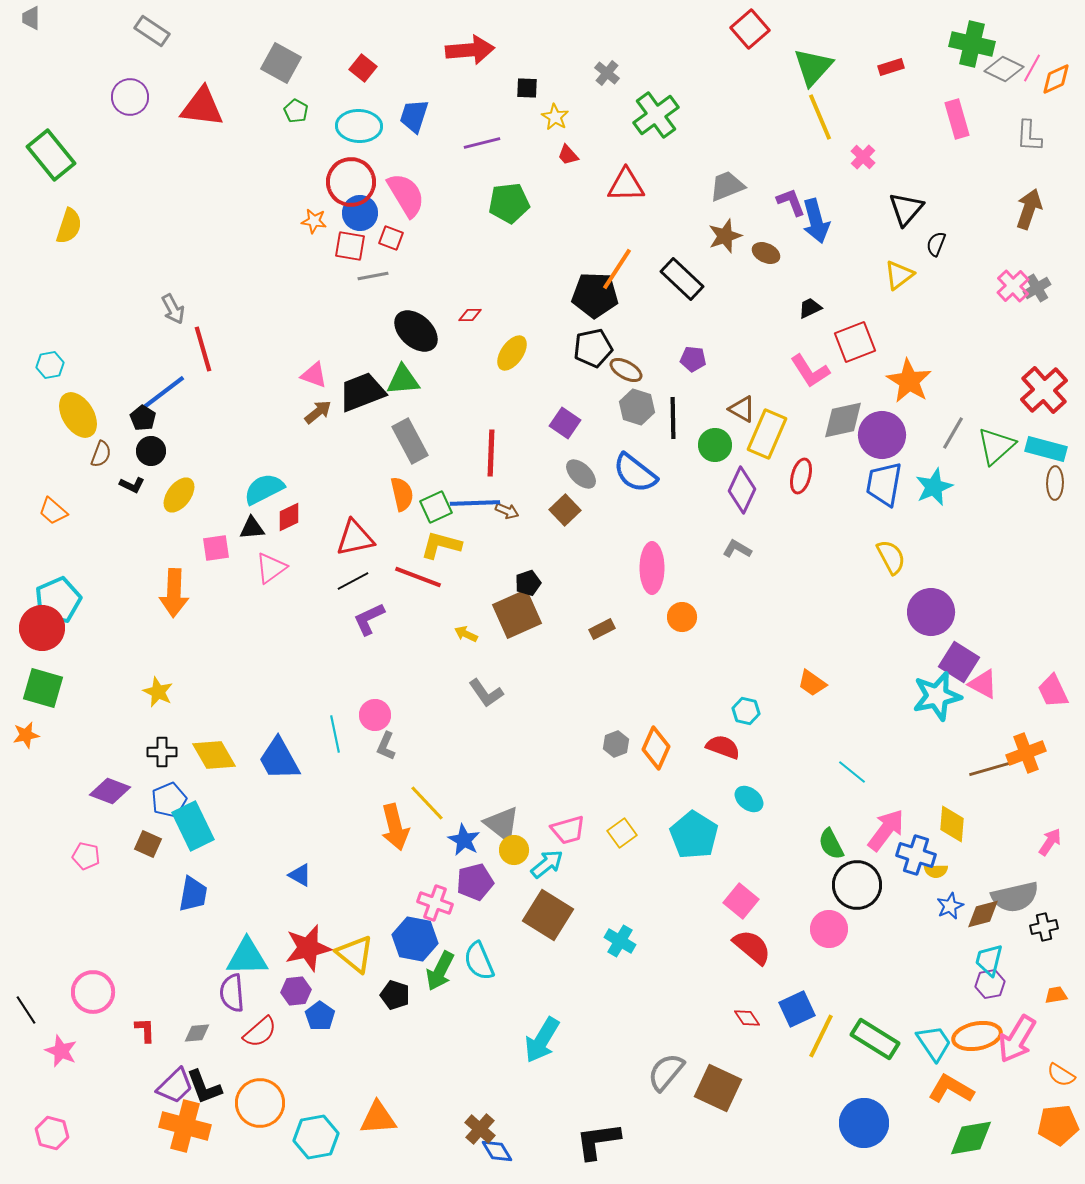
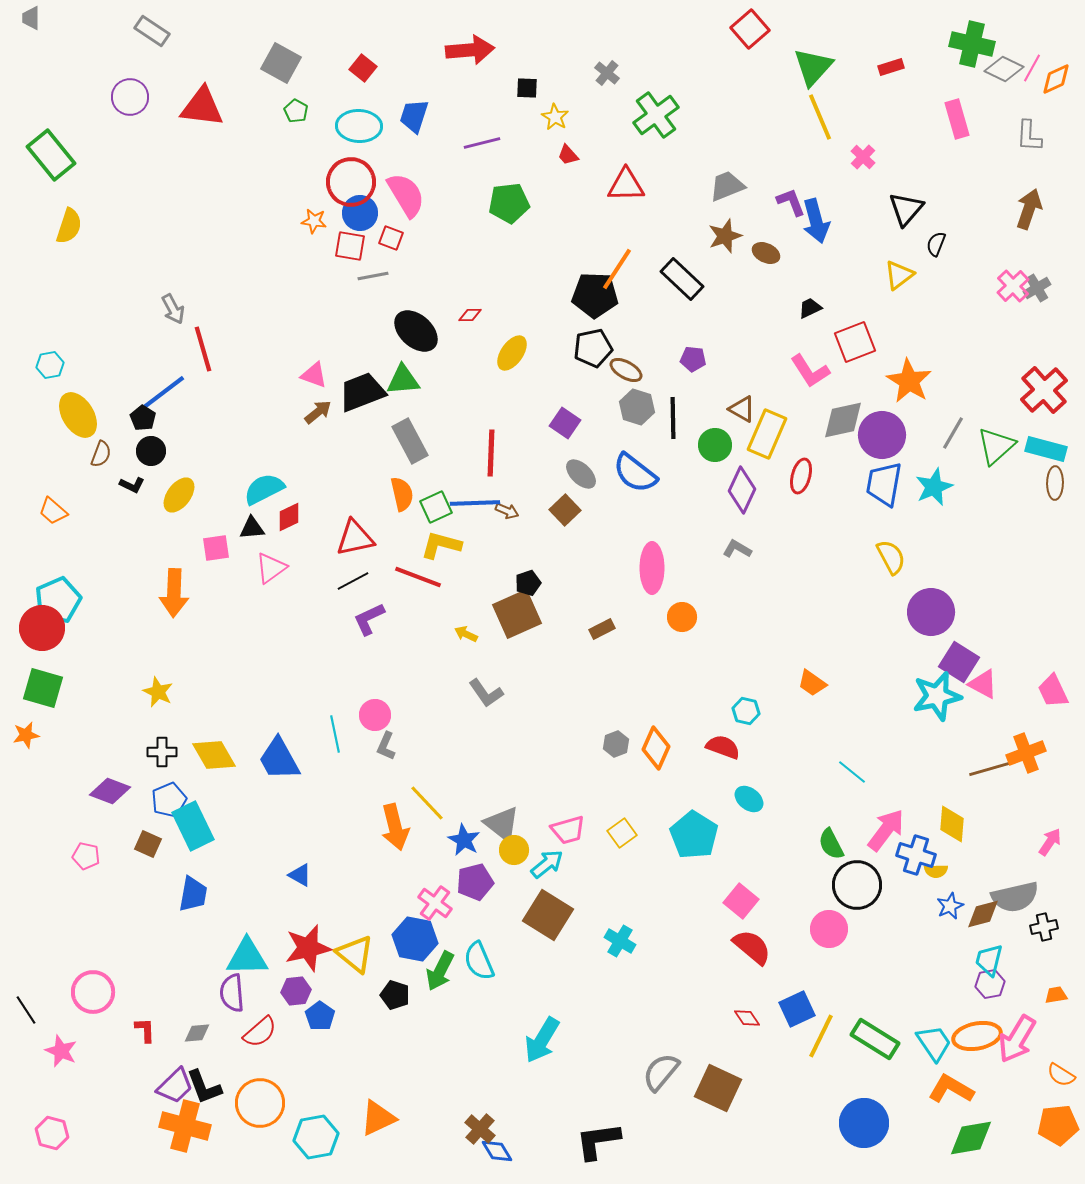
pink cross at (435, 903): rotated 16 degrees clockwise
gray semicircle at (666, 1072): moved 5 px left
orange triangle at (378, 1118): rotated 21 degrees counterclockwise
